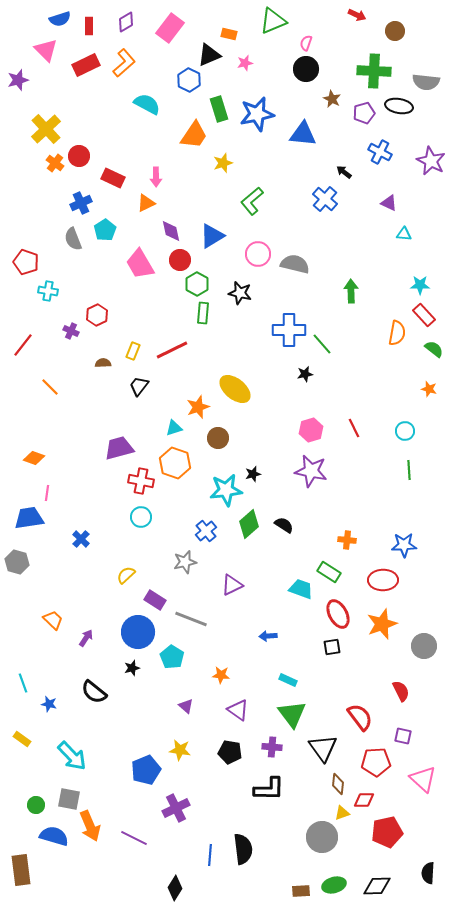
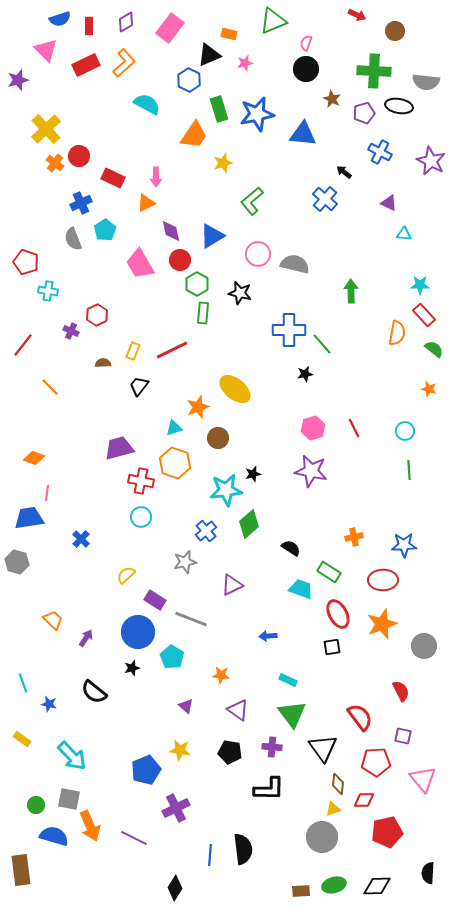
pink hexagon at (311, 430): moved 2 px right, 2 px up
black semicircle at (284, 525): moved 7 px right, 23 px down
orange cross at (347, 540): moved 7 px right, 3 px up; rotated 18 degrees counterclockwise
pink triangle at (423, 779): rotated 8 degrees clockwise
yellow triangle at (342, 813): moved 9 px left, 4 px up
